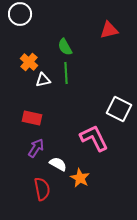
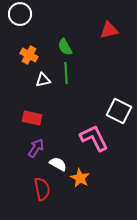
orange cross: moved 7 px up; rotated 12 degrees counterclockwise
white square: moved 2 px down
